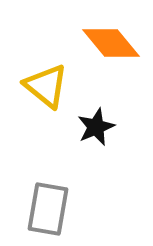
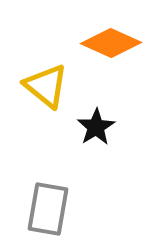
orange diamond: rotated 26 degrees counterclockwise
black star: rotated 9 degrees counterclockwise
